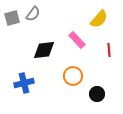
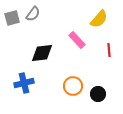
black diamond: moved 2 px left, 3 px down
orange circle: moved 10 px down
black circle: moved 1 px right
